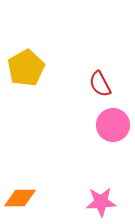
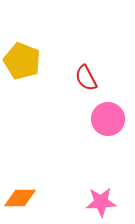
yellow pentagon: moved 4 px left, 7 px up; rotated 21 degrees counterclockwise
red semicircle: moved 14 px left, 6 px up
pink circle: moved 5 px left, 6 px up
